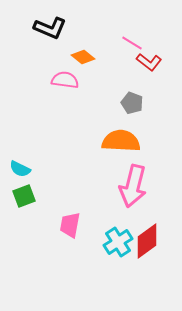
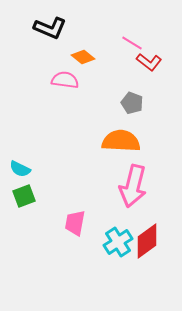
pink trapezoid: moved 5 px right, 2 px up
